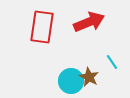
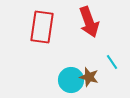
red arrow: rotated 92 degrees clockwise
brown star: rotated 12 degrees counterclockwise
cyan circle: moved 1 px up
